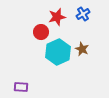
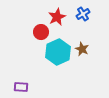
red star: rotated 12 degrees counterclockwise
